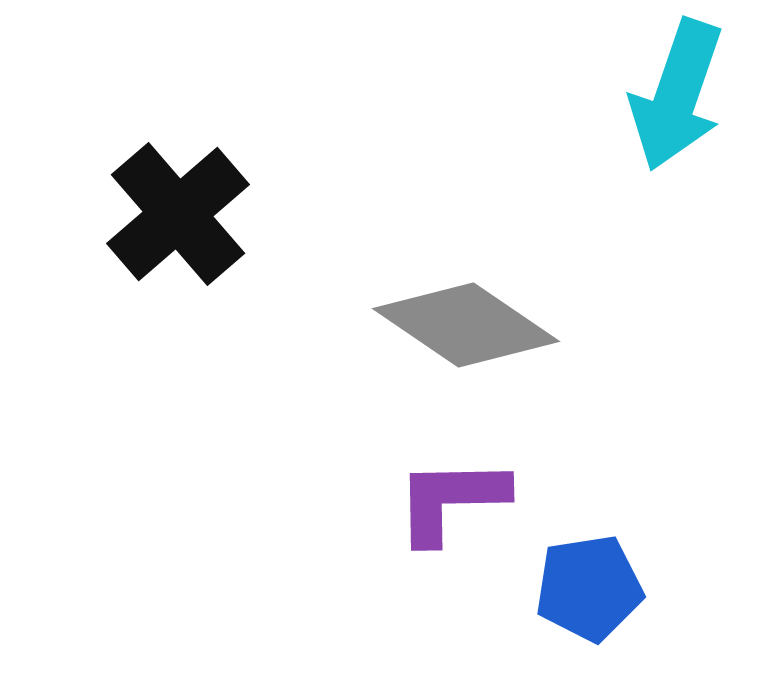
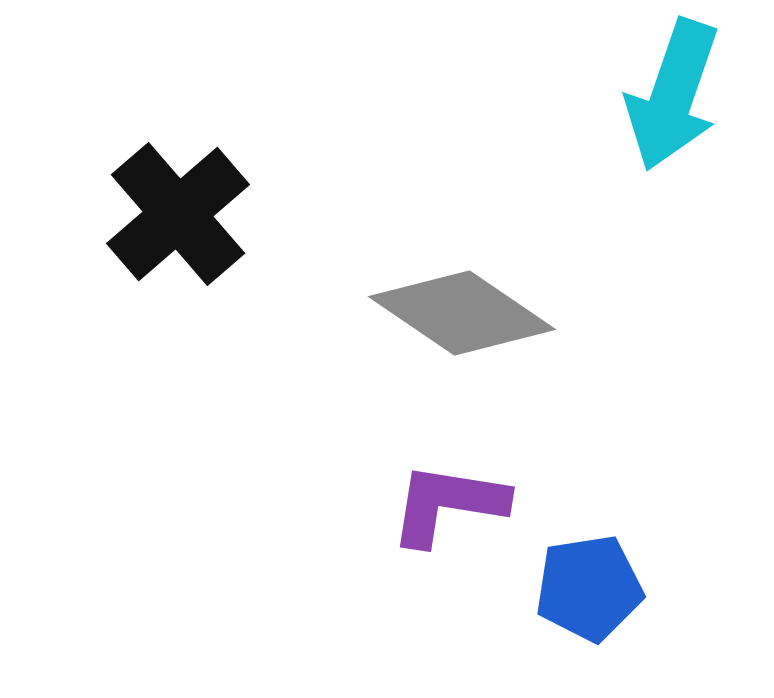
cyan arrow: moved 4 px left
gray diamond: moved 4 px left, 12 px up
purple L-shape: moved 3 px left, 4 px down; rotated 10 degrees clockwise
